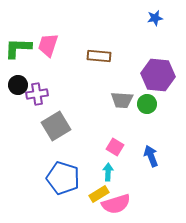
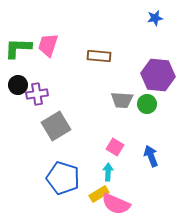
pink semicircle: rotated 40 degrees clockwise
